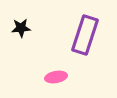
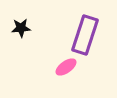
pink ellipse: moved 10 px right, 10 px up; rotated 25 degrees counterclockwise
